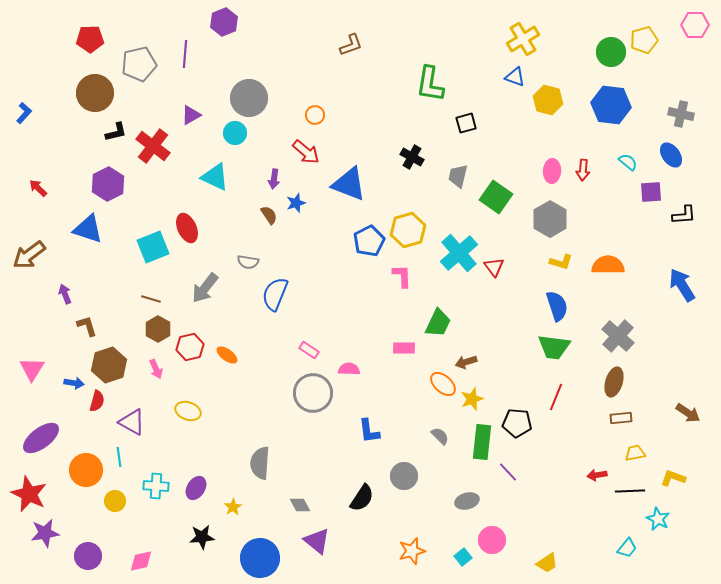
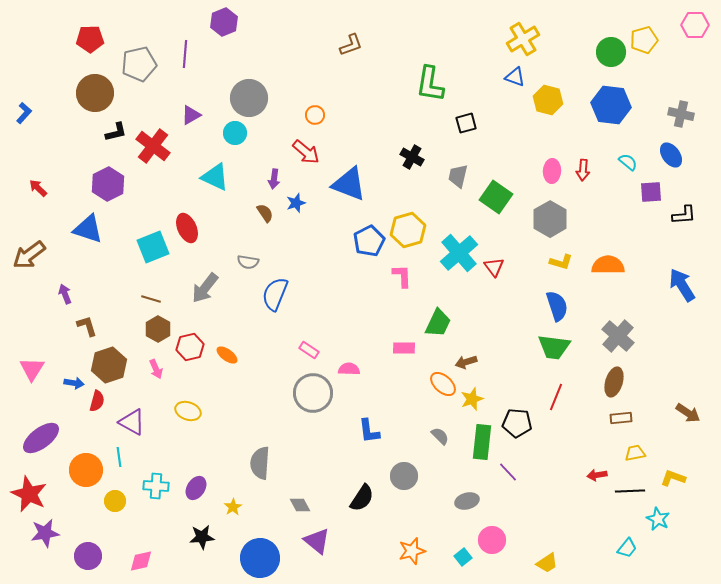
brown semicircle at (269, 215): moved 4 px left, 2 px up
